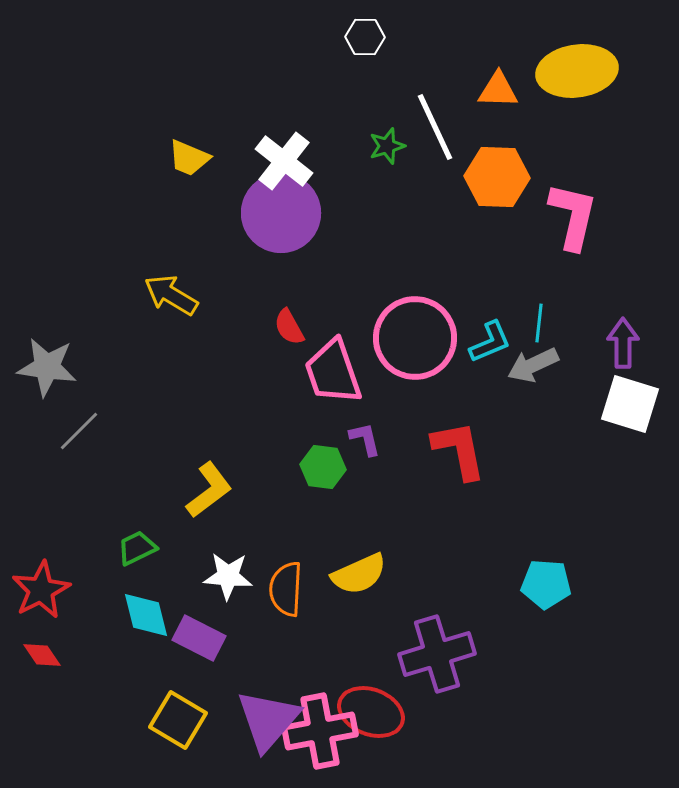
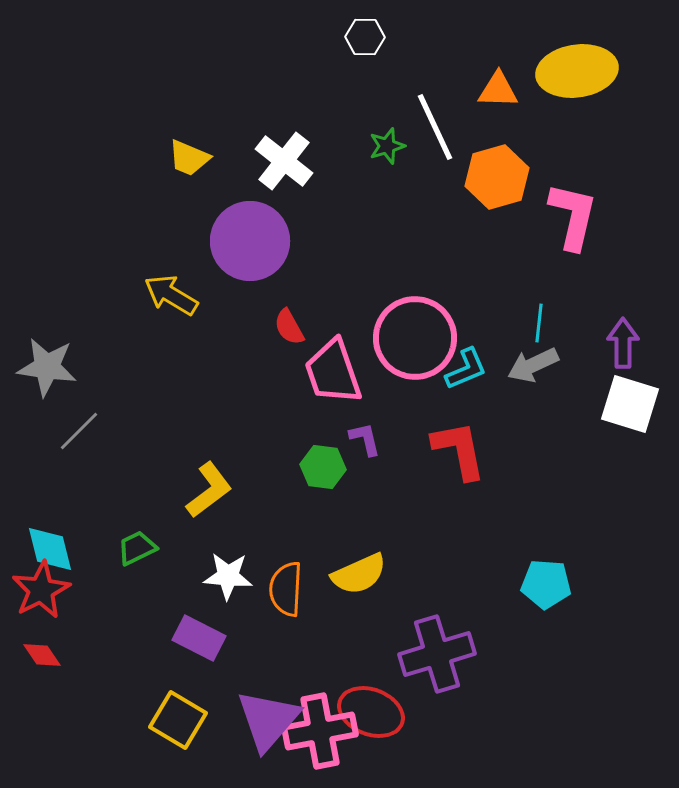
orange hexagon: rotated 18 degrees counterclockwise
purple circle: moved 31 px left, 28 px down
cyan L-shape: moved 24 px left, 27 px down
cyan diamond: moved 96 px left, 66 px up
